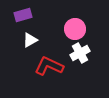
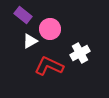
purple rectangle: rotated 54 degrees clockwise
pink circle: moved 25 px left
white triangle: moved 1 px down
